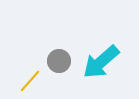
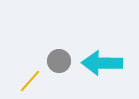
cyan arrow: moved 1 px right, 1 px down; rotated 42 degrees clockwise
